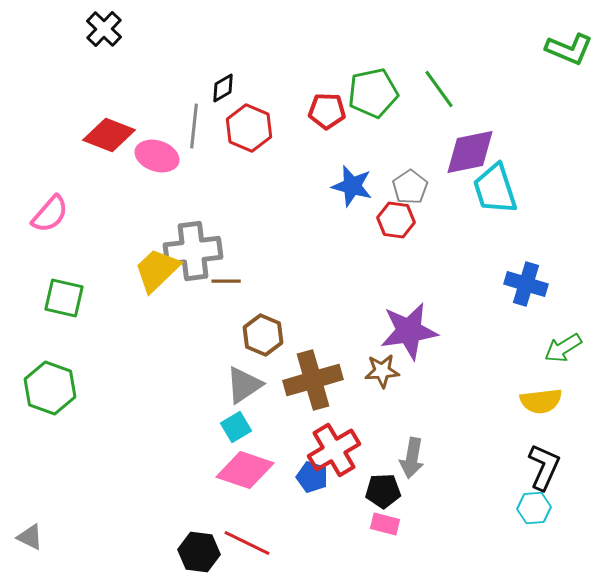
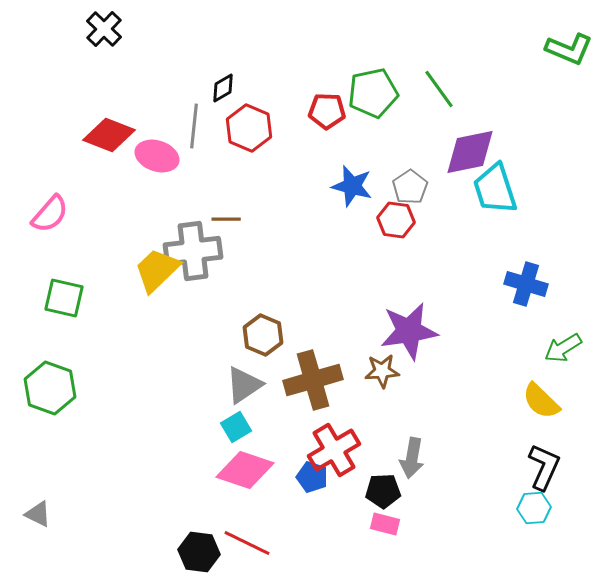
brown line at (226, 281): moved 62 px up
yellow semicircle at (541, 401): rotated 51 degrees clockwise
gray triangle at (30, 537): moved 8 px right, 23 px up
